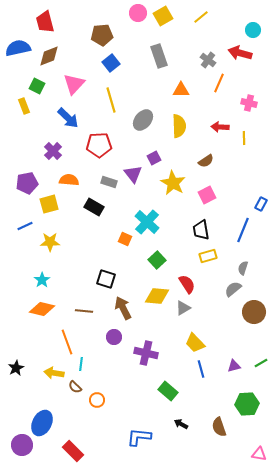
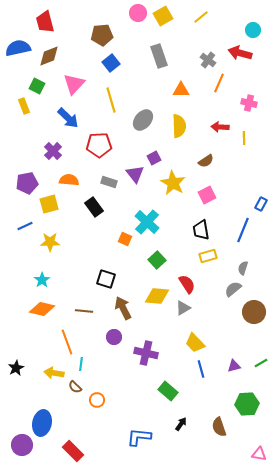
purple triangle at (133, 174): moved 2 px right
black rectangle at (94, 207): rotated 24 degrees clockwise
blue ellipse at (42, 423): rotated 15 degrees counterclockwise
black arrow at (181, 424): rotated 96 degrees clockwise
